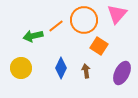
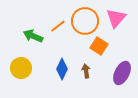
pink triangle: moved 1 px left, 4 px down
orange circle: moved 1 px right, 1 px down
orange line: moved 2 px right
green arrow: rotated 36 degrees clockwise
blue diamond: moved 1 px right, 1 px down
